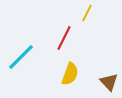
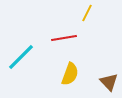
red line: rotated 55 degrees clockwise
